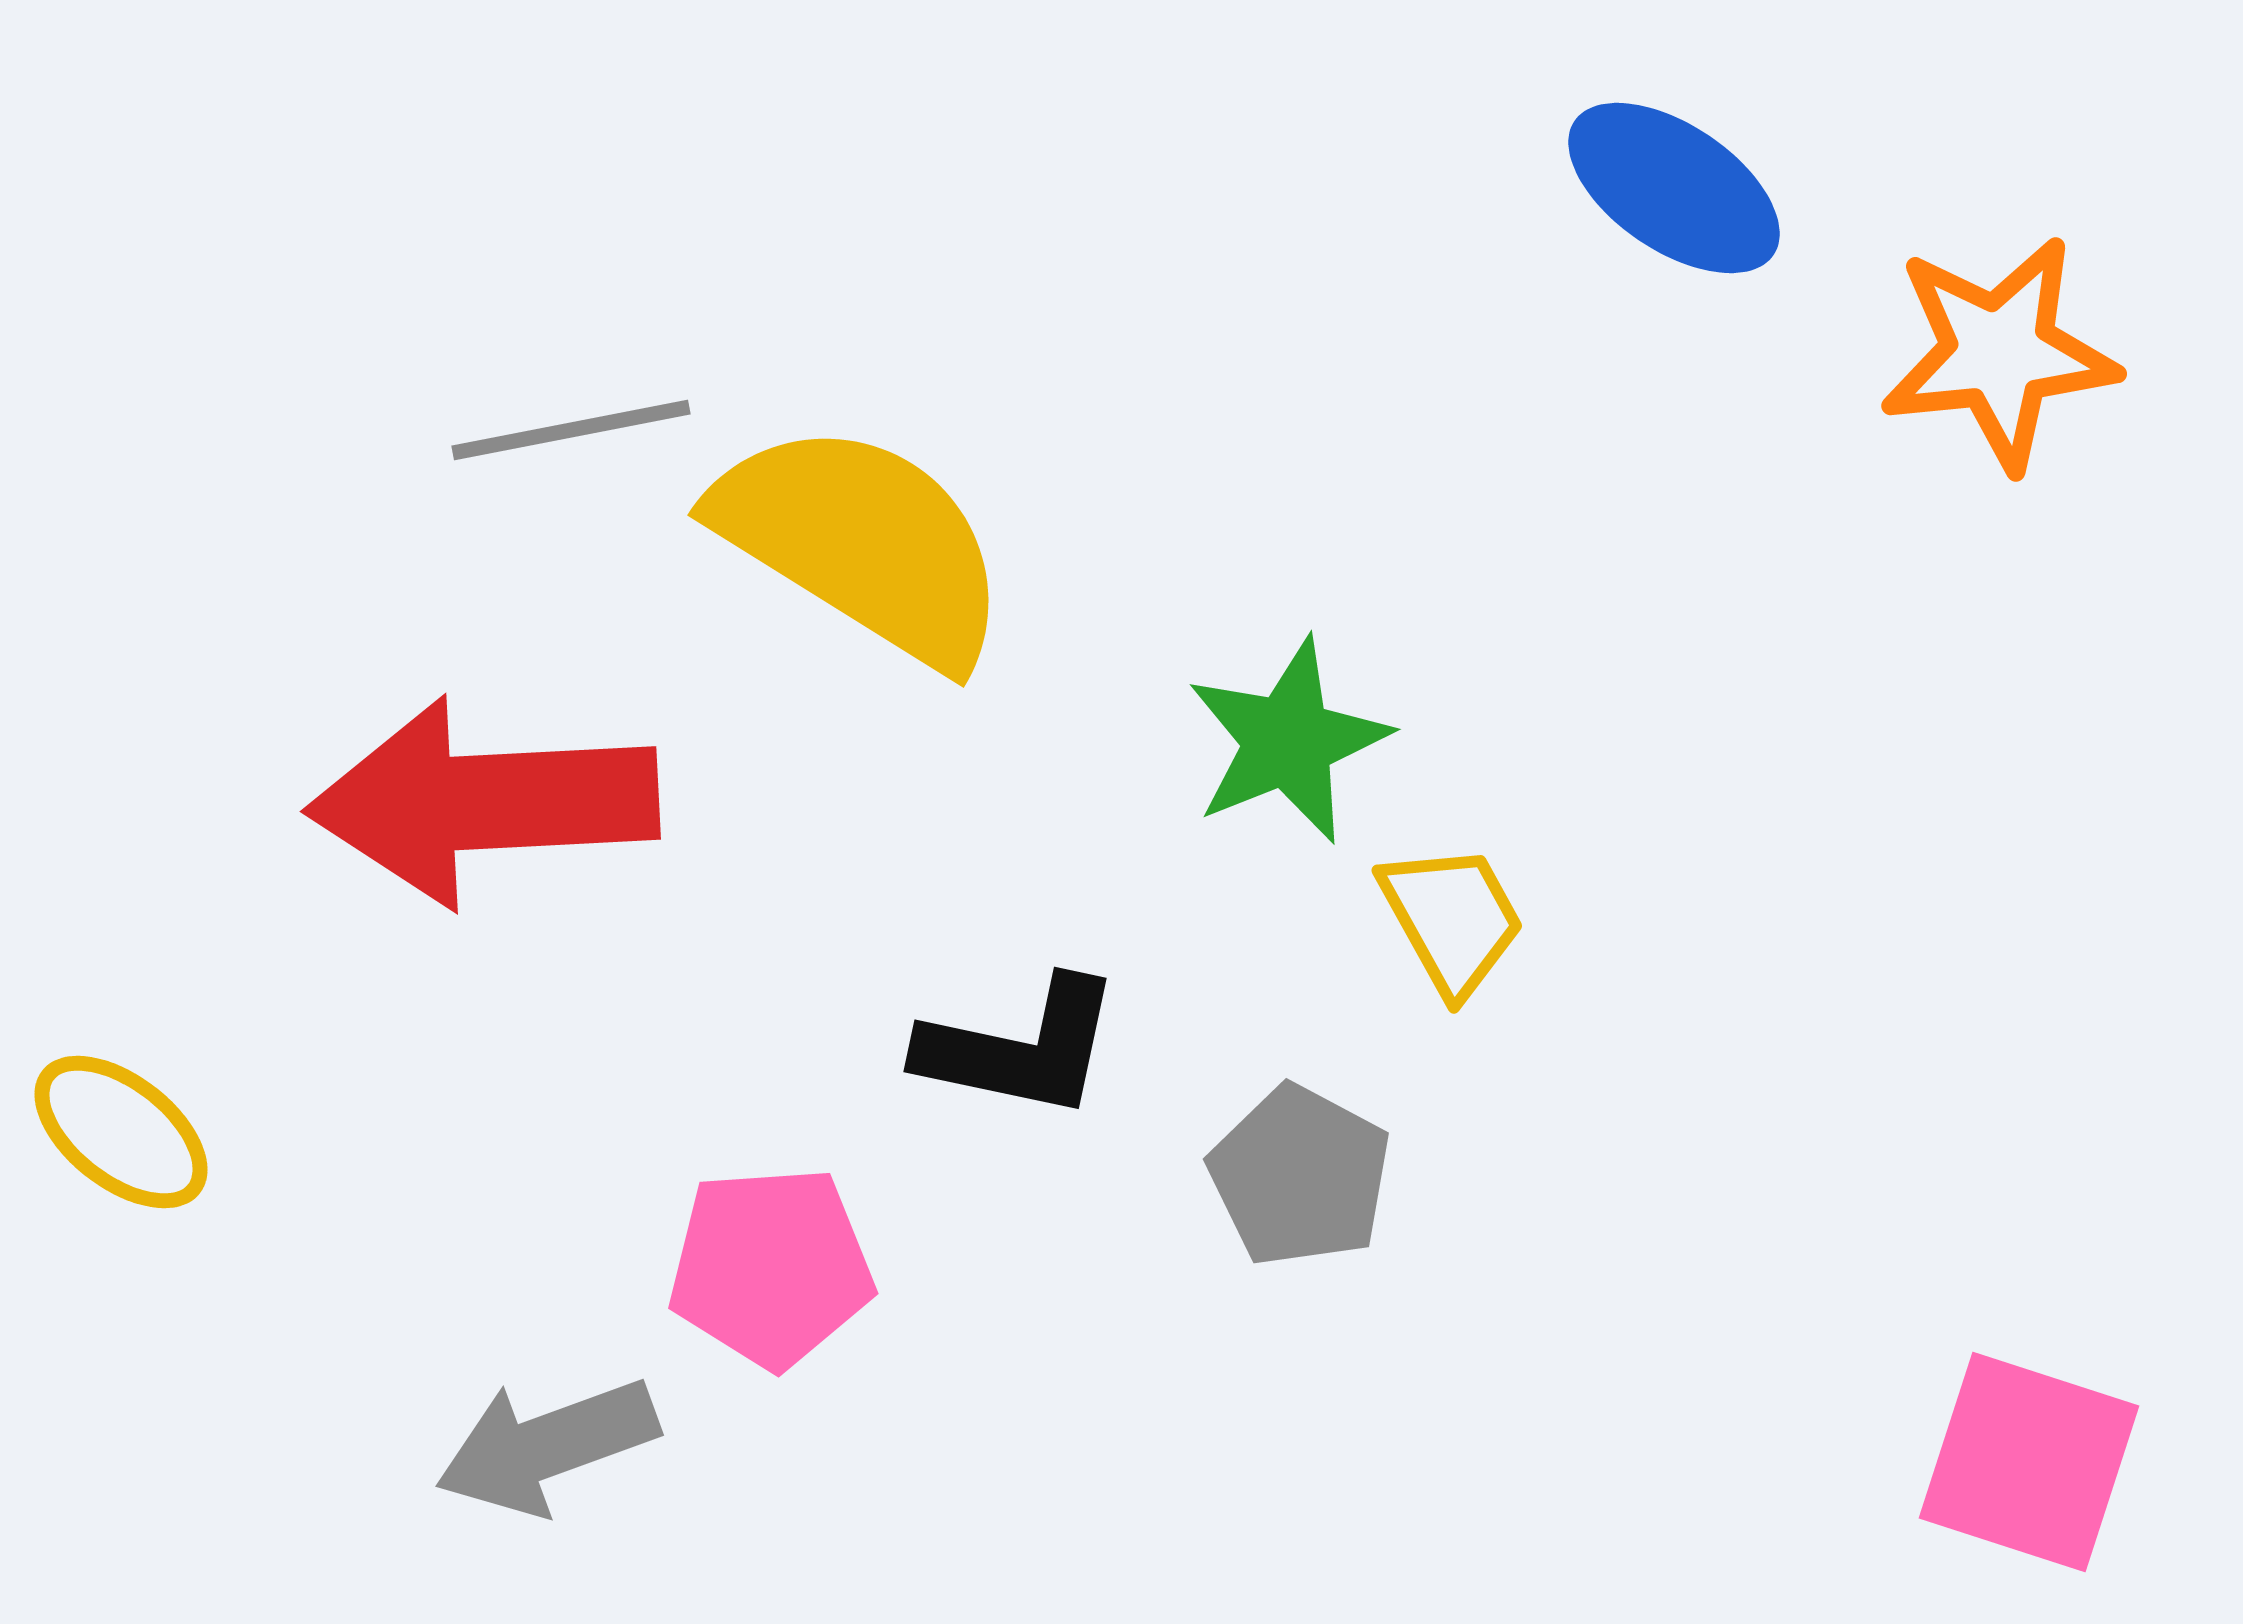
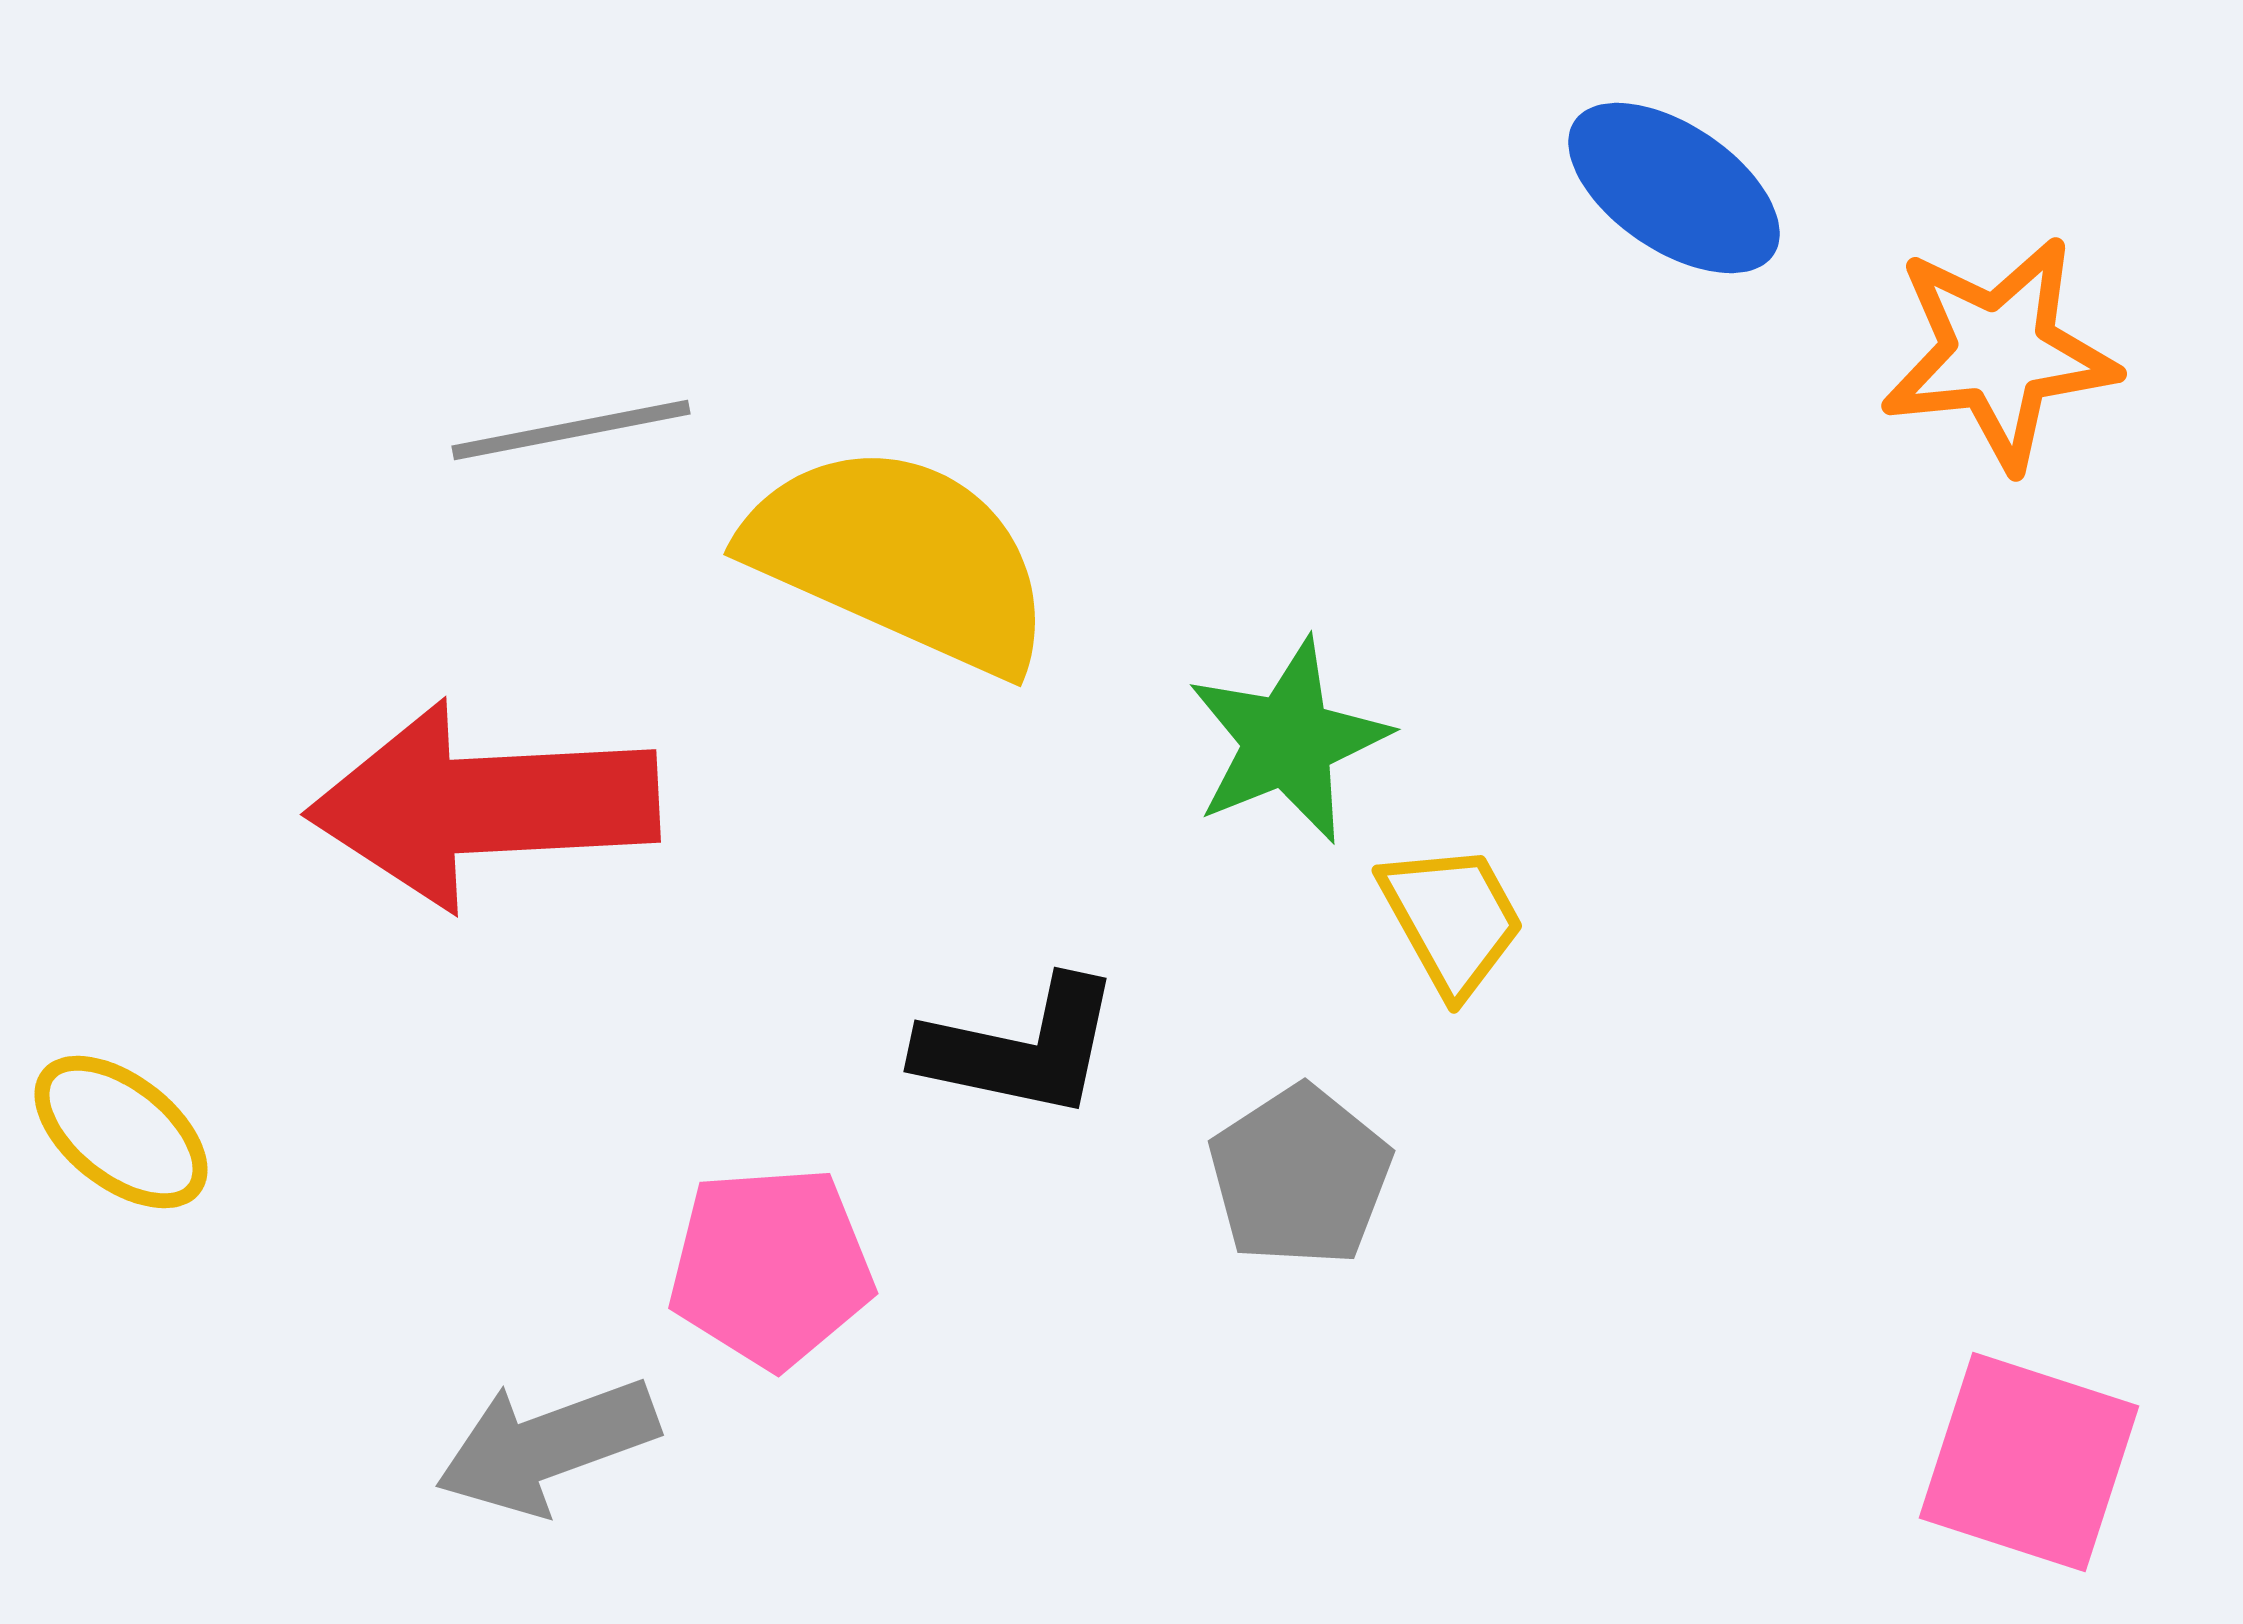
yellow semicircle: moved 38 px right, 15 px down; rotated 8 degrees counterclockwise
red arrow: moved 3 px down
gray pentagon: rotated 11 degrees clockwise
